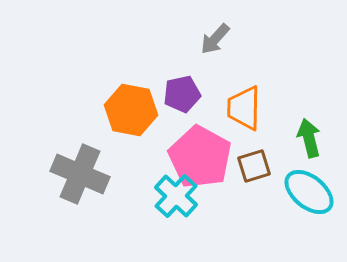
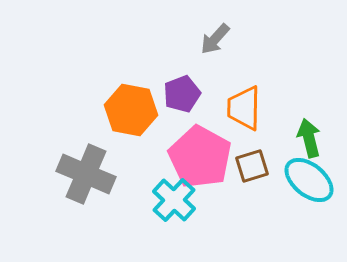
purple pentagon: rotated 9 degrees counterclockwise
brown square: moved 2 px left
gray cross: moved 6 px right
cyan ellipse: moved 12 px up
cyan cross: moved 2 px left, 4 px down
